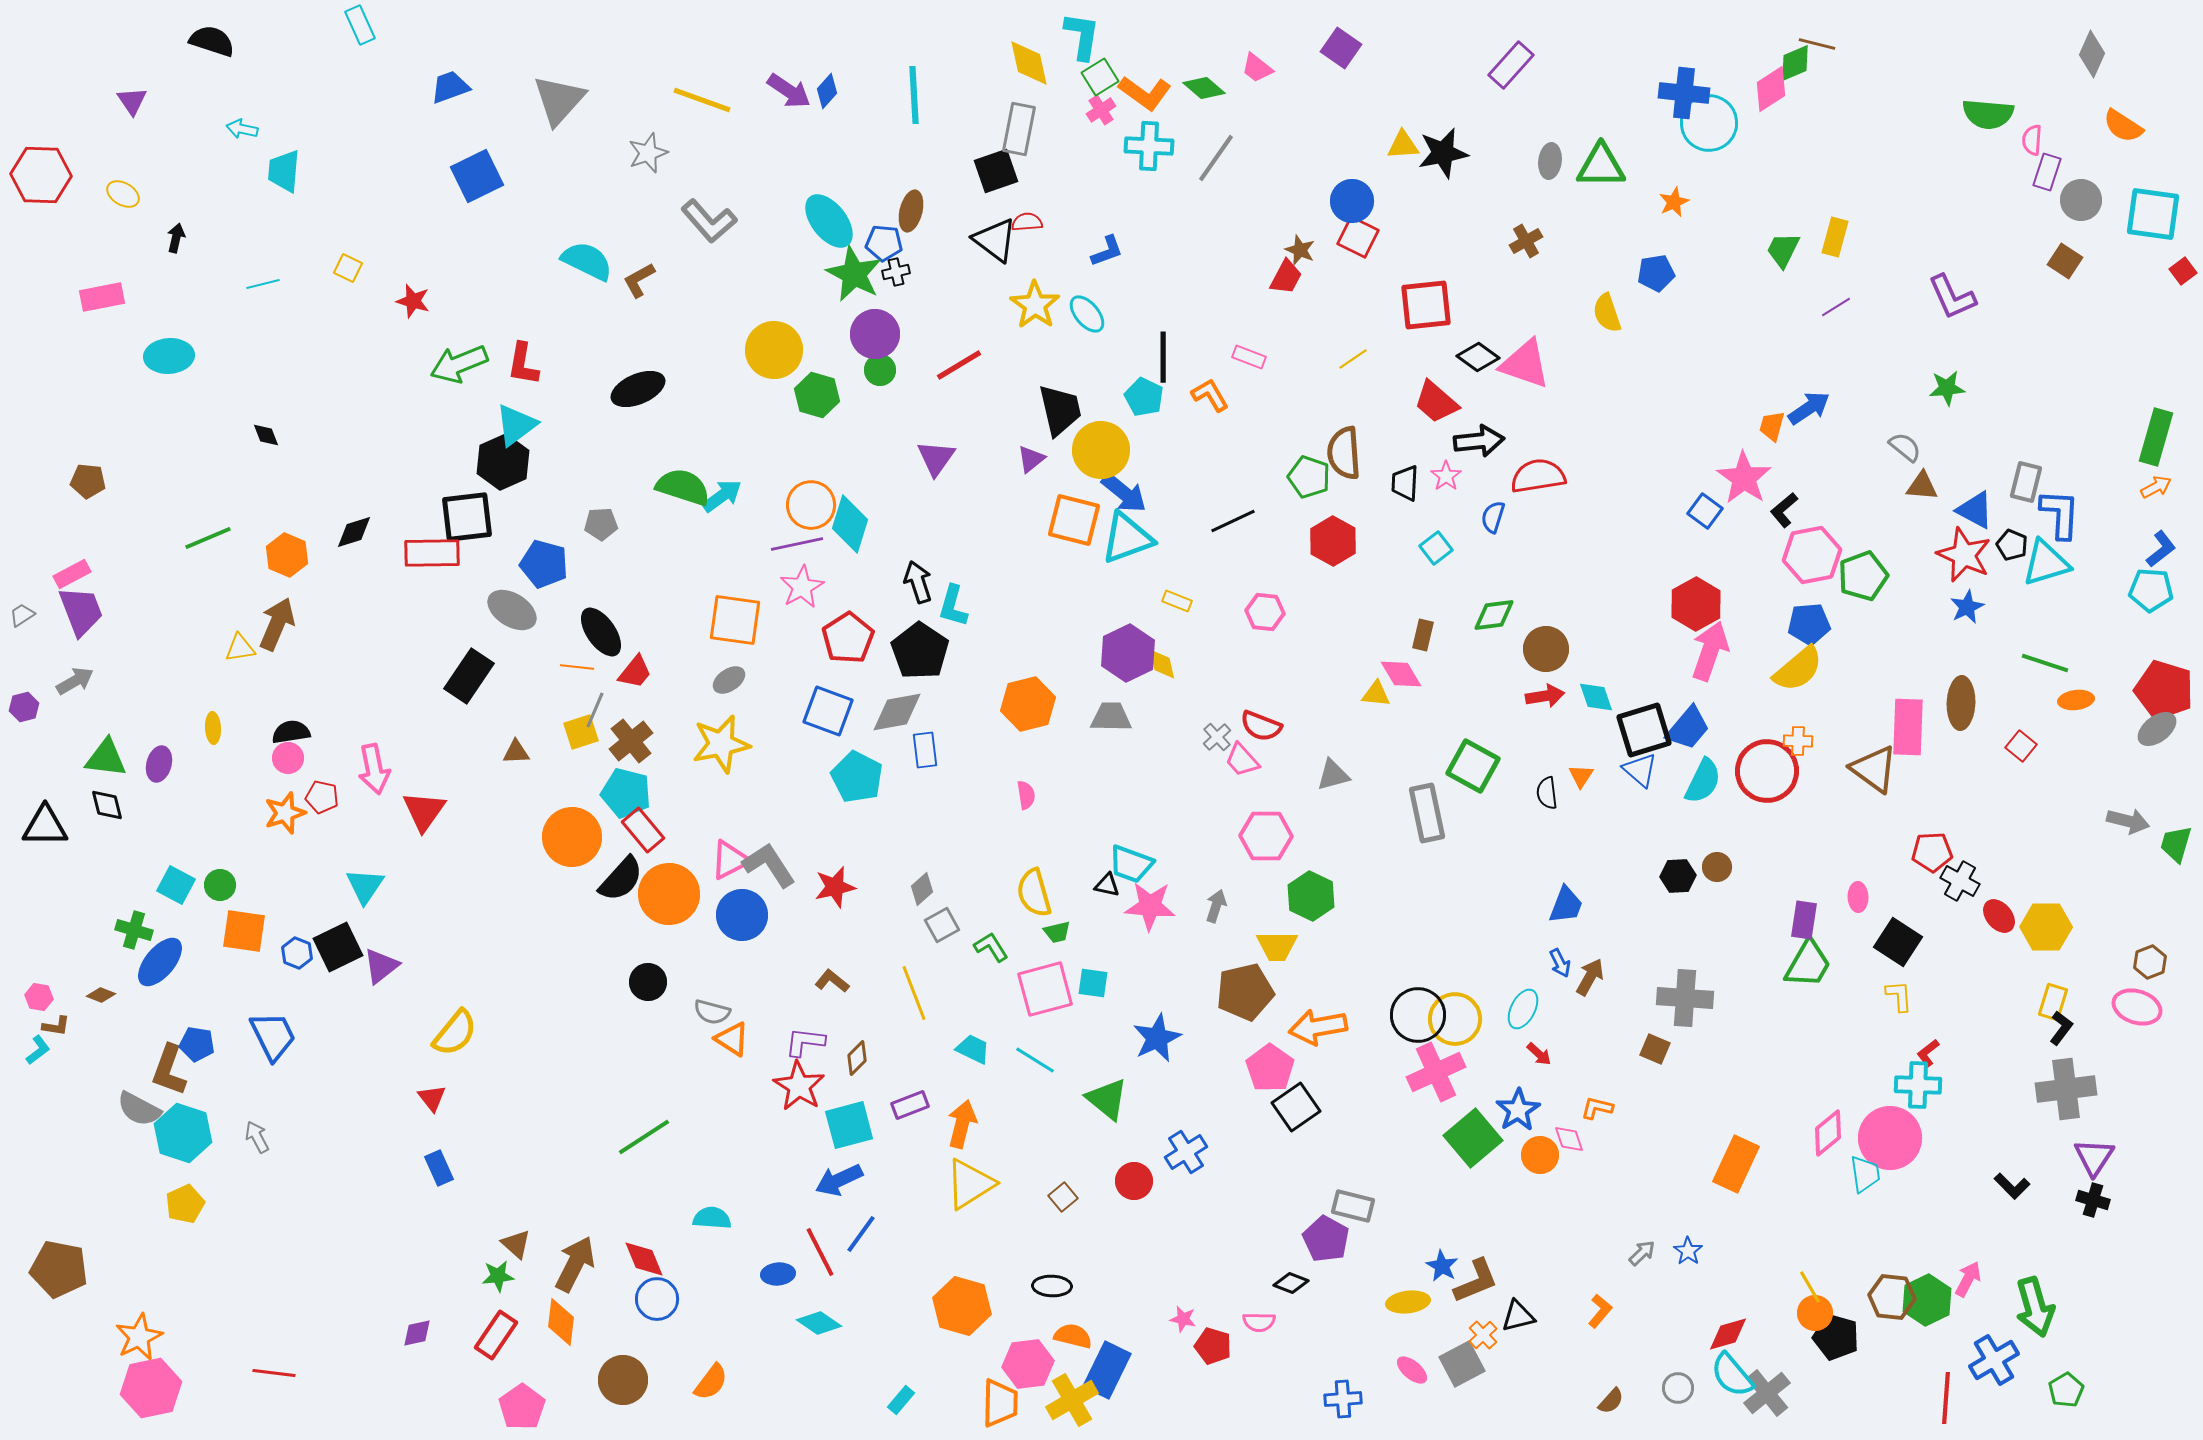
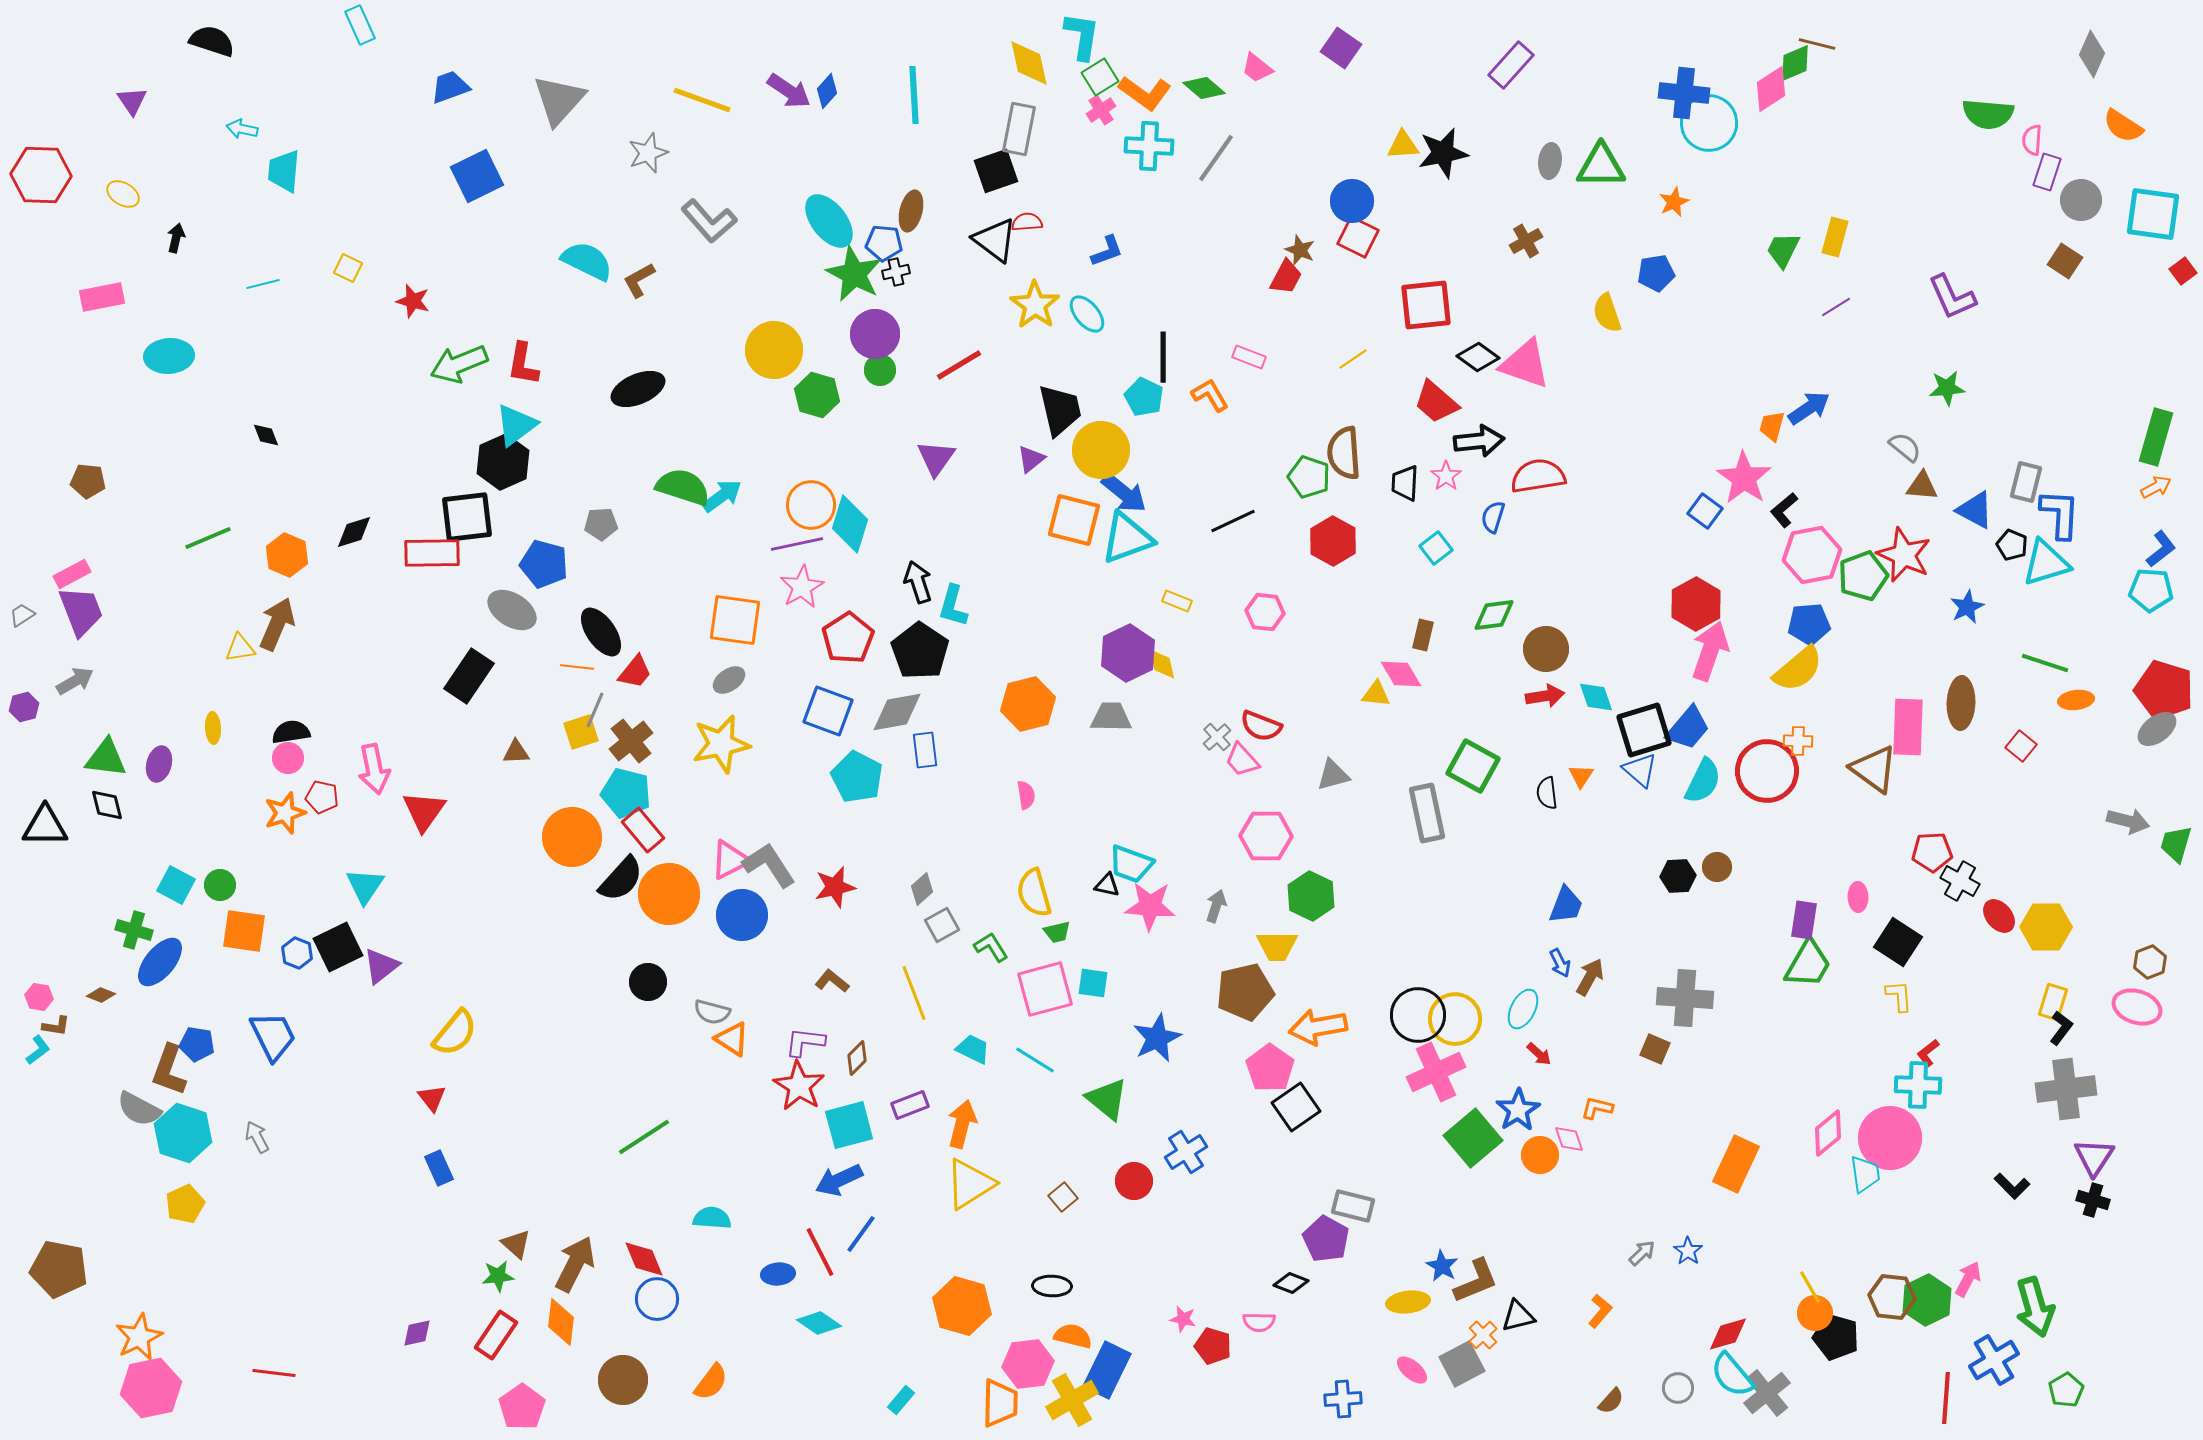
red star at (1964, 555): moved 60 px left
